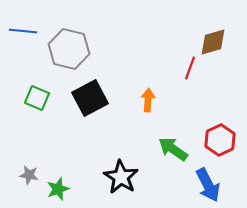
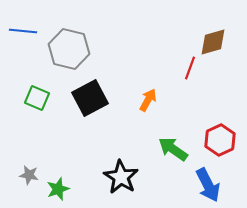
orange arrow: rotated 25 degrees clockwise
